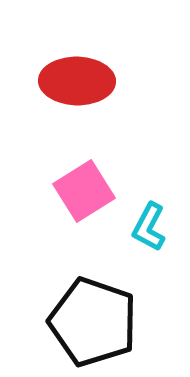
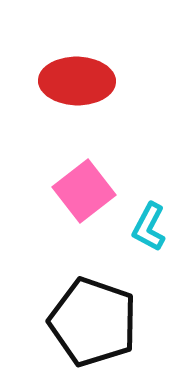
pink square: rotated 6 degrees counterclockwise
